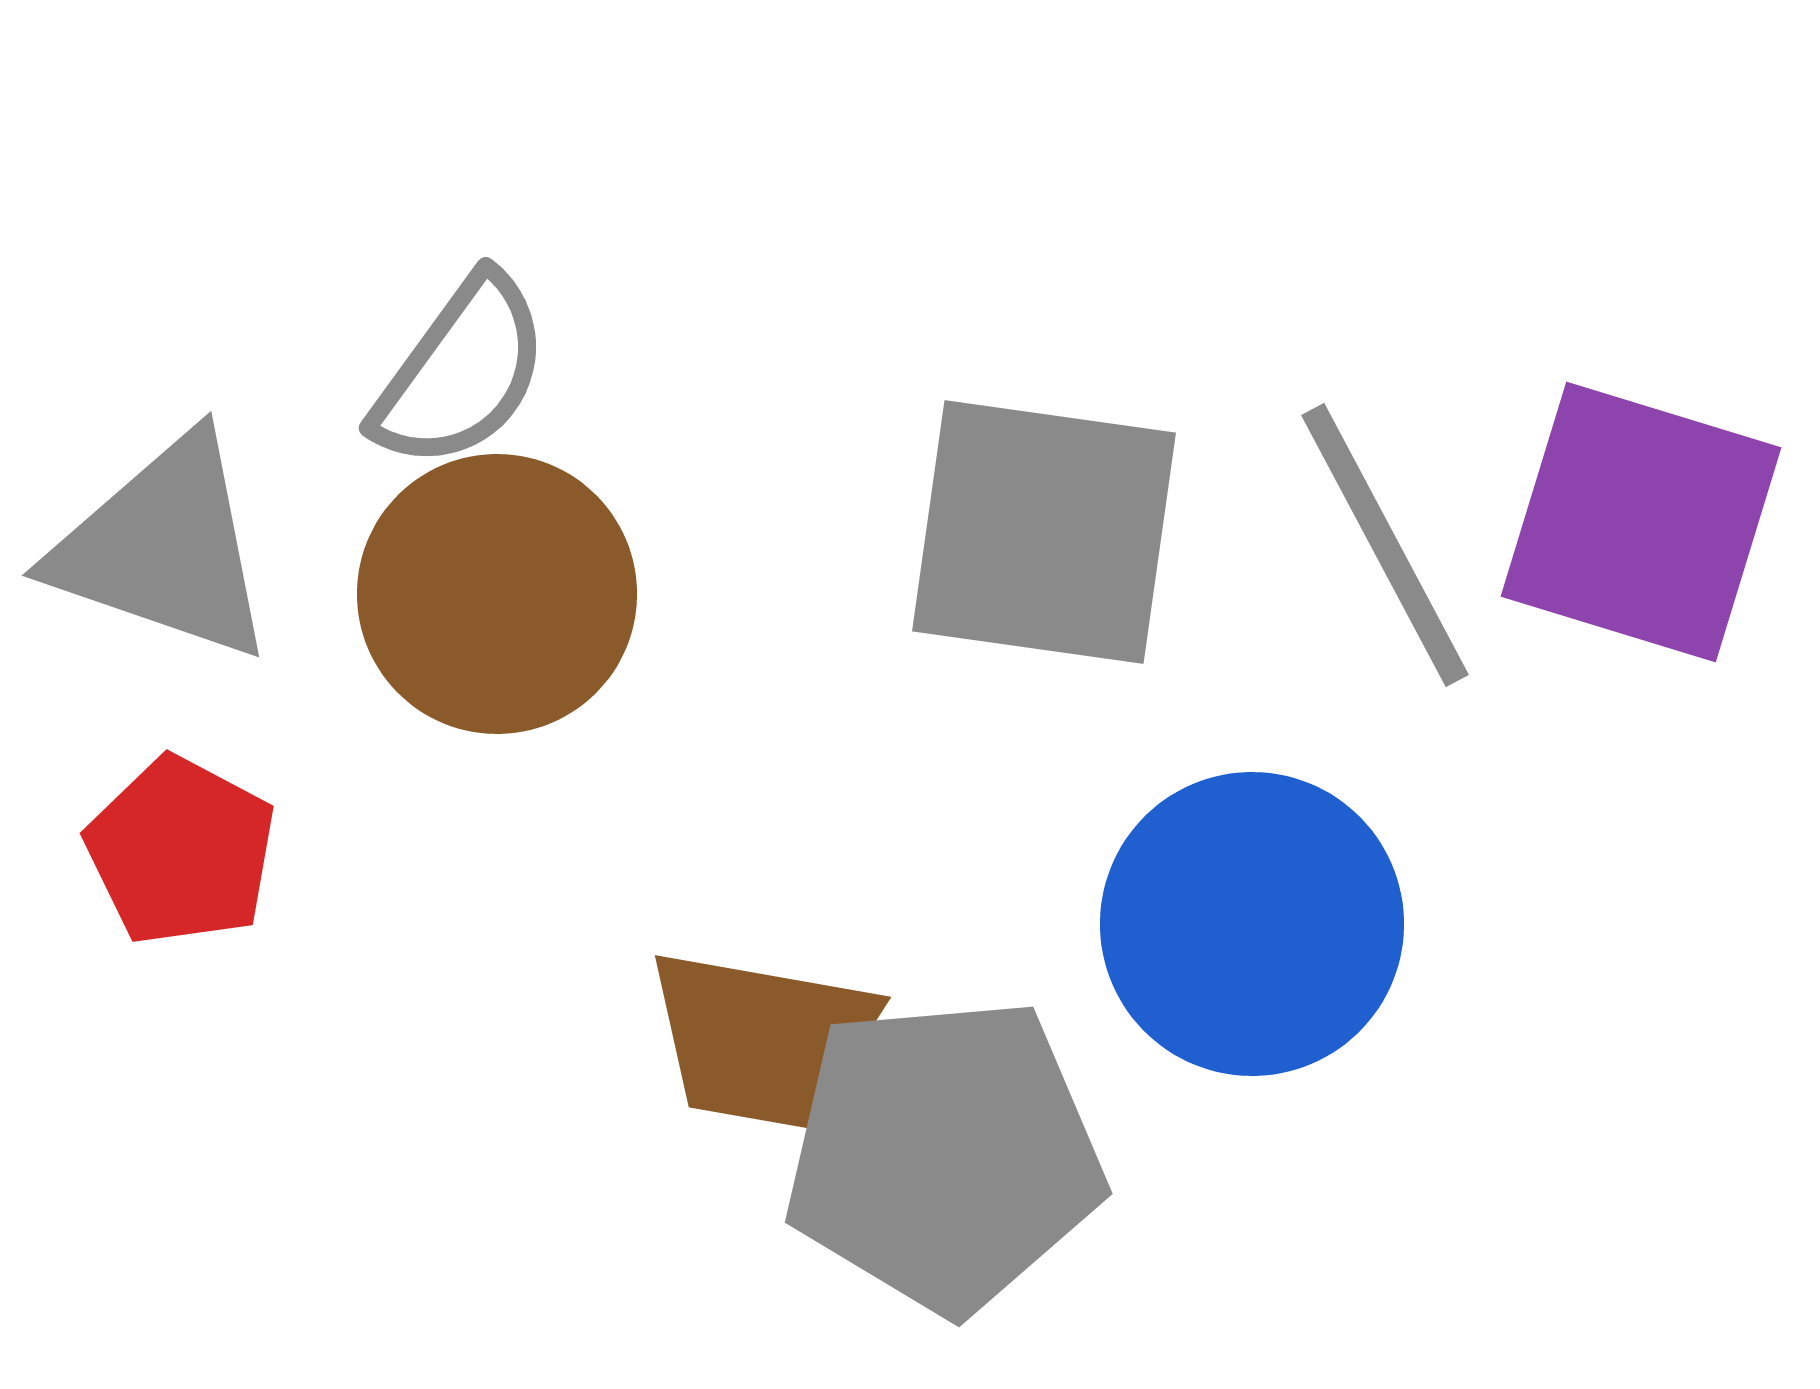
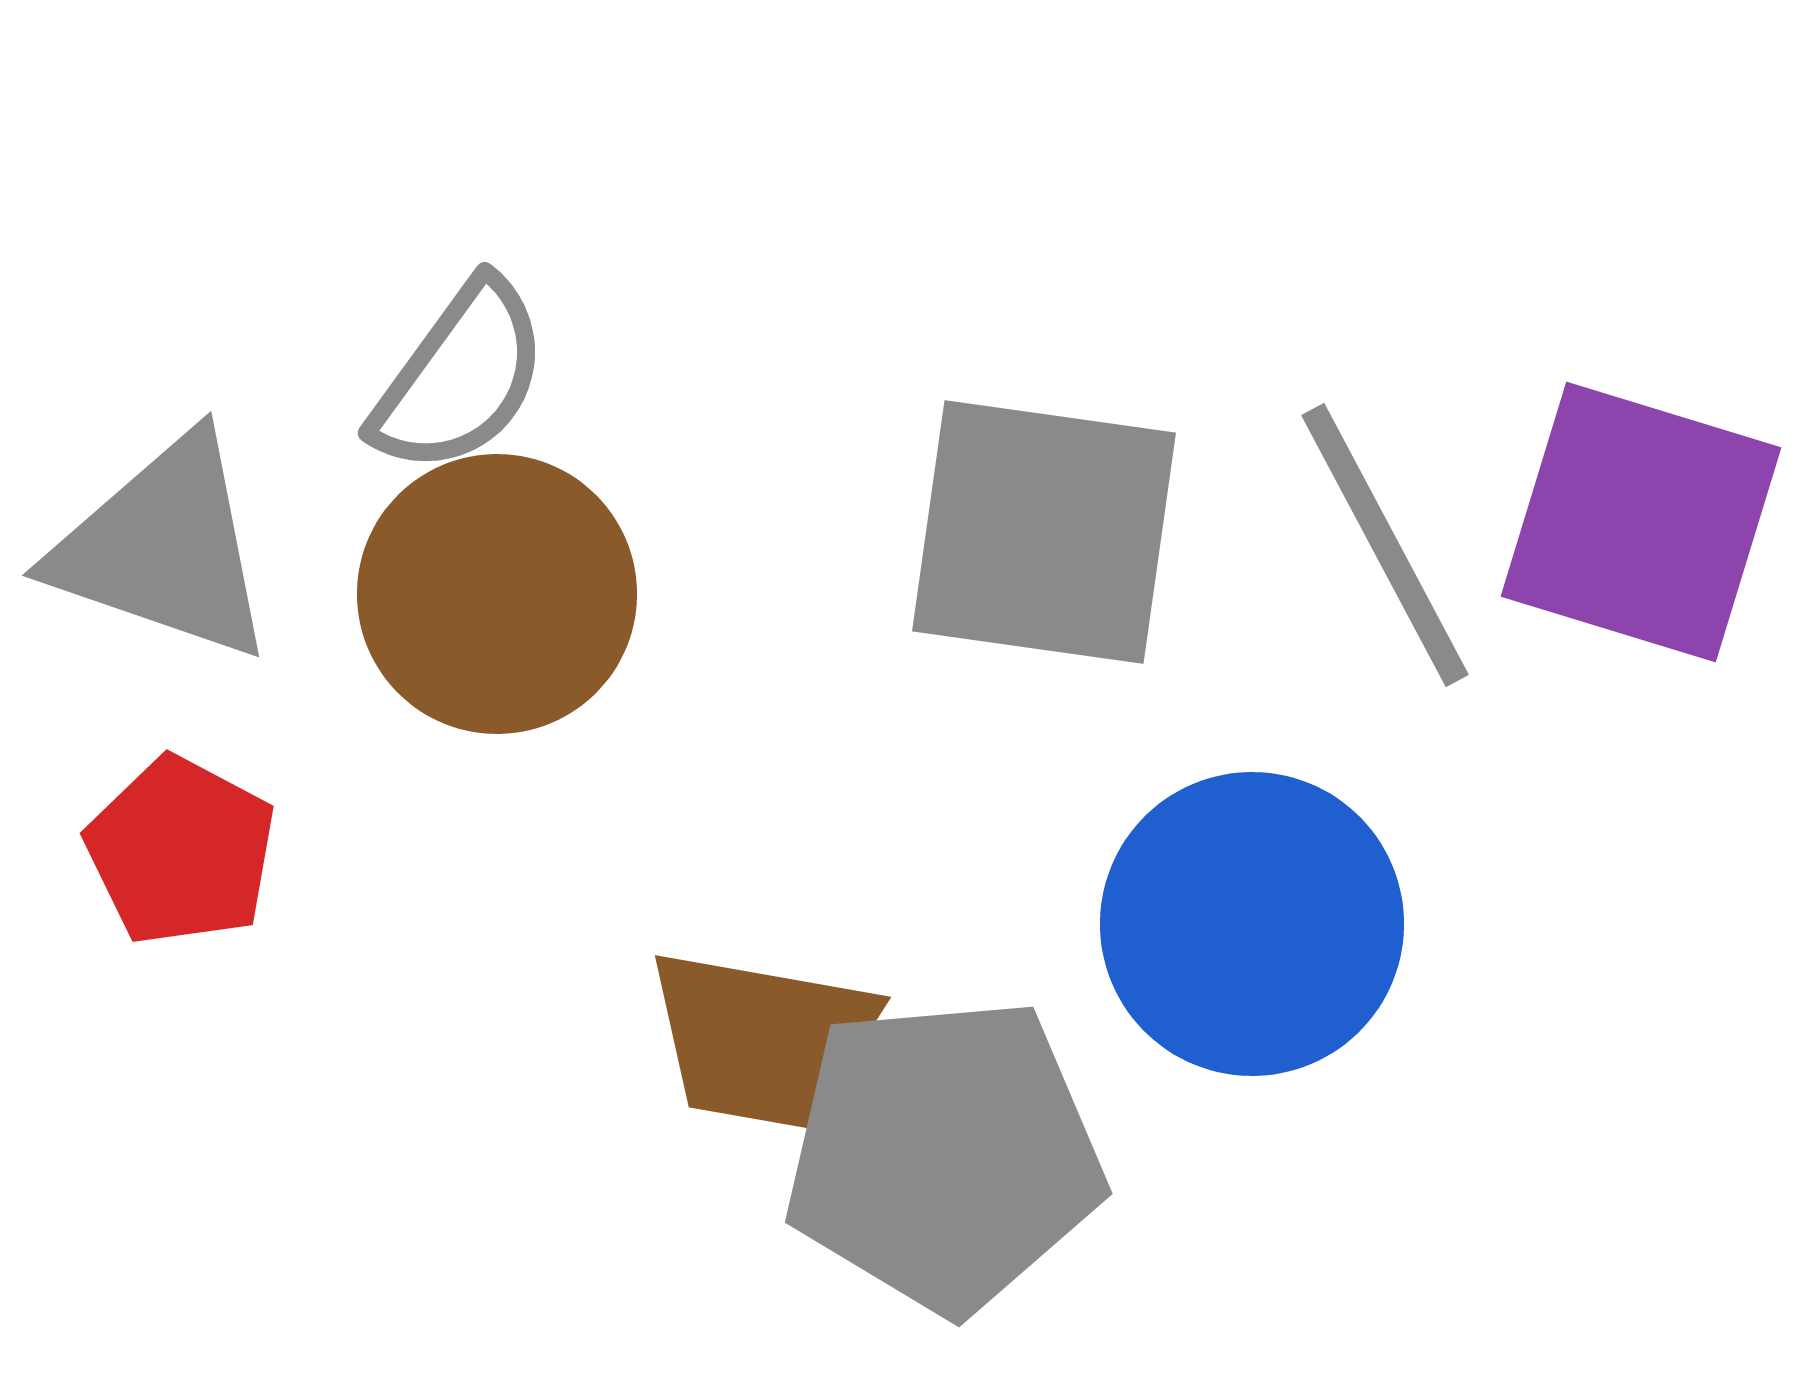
gray semicircle: moved 1 px left, 5 px down
